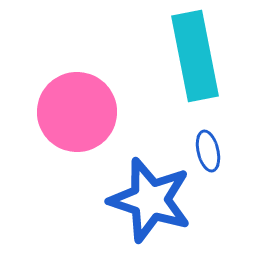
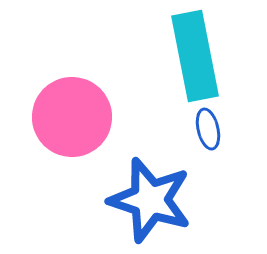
pink circle: moved 5 px left, 5 px down
blue ellipse: moved 22 px up
